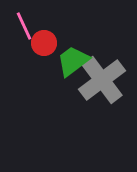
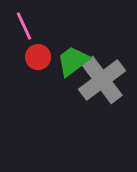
red circle: moved 6 px left, 14 px down
